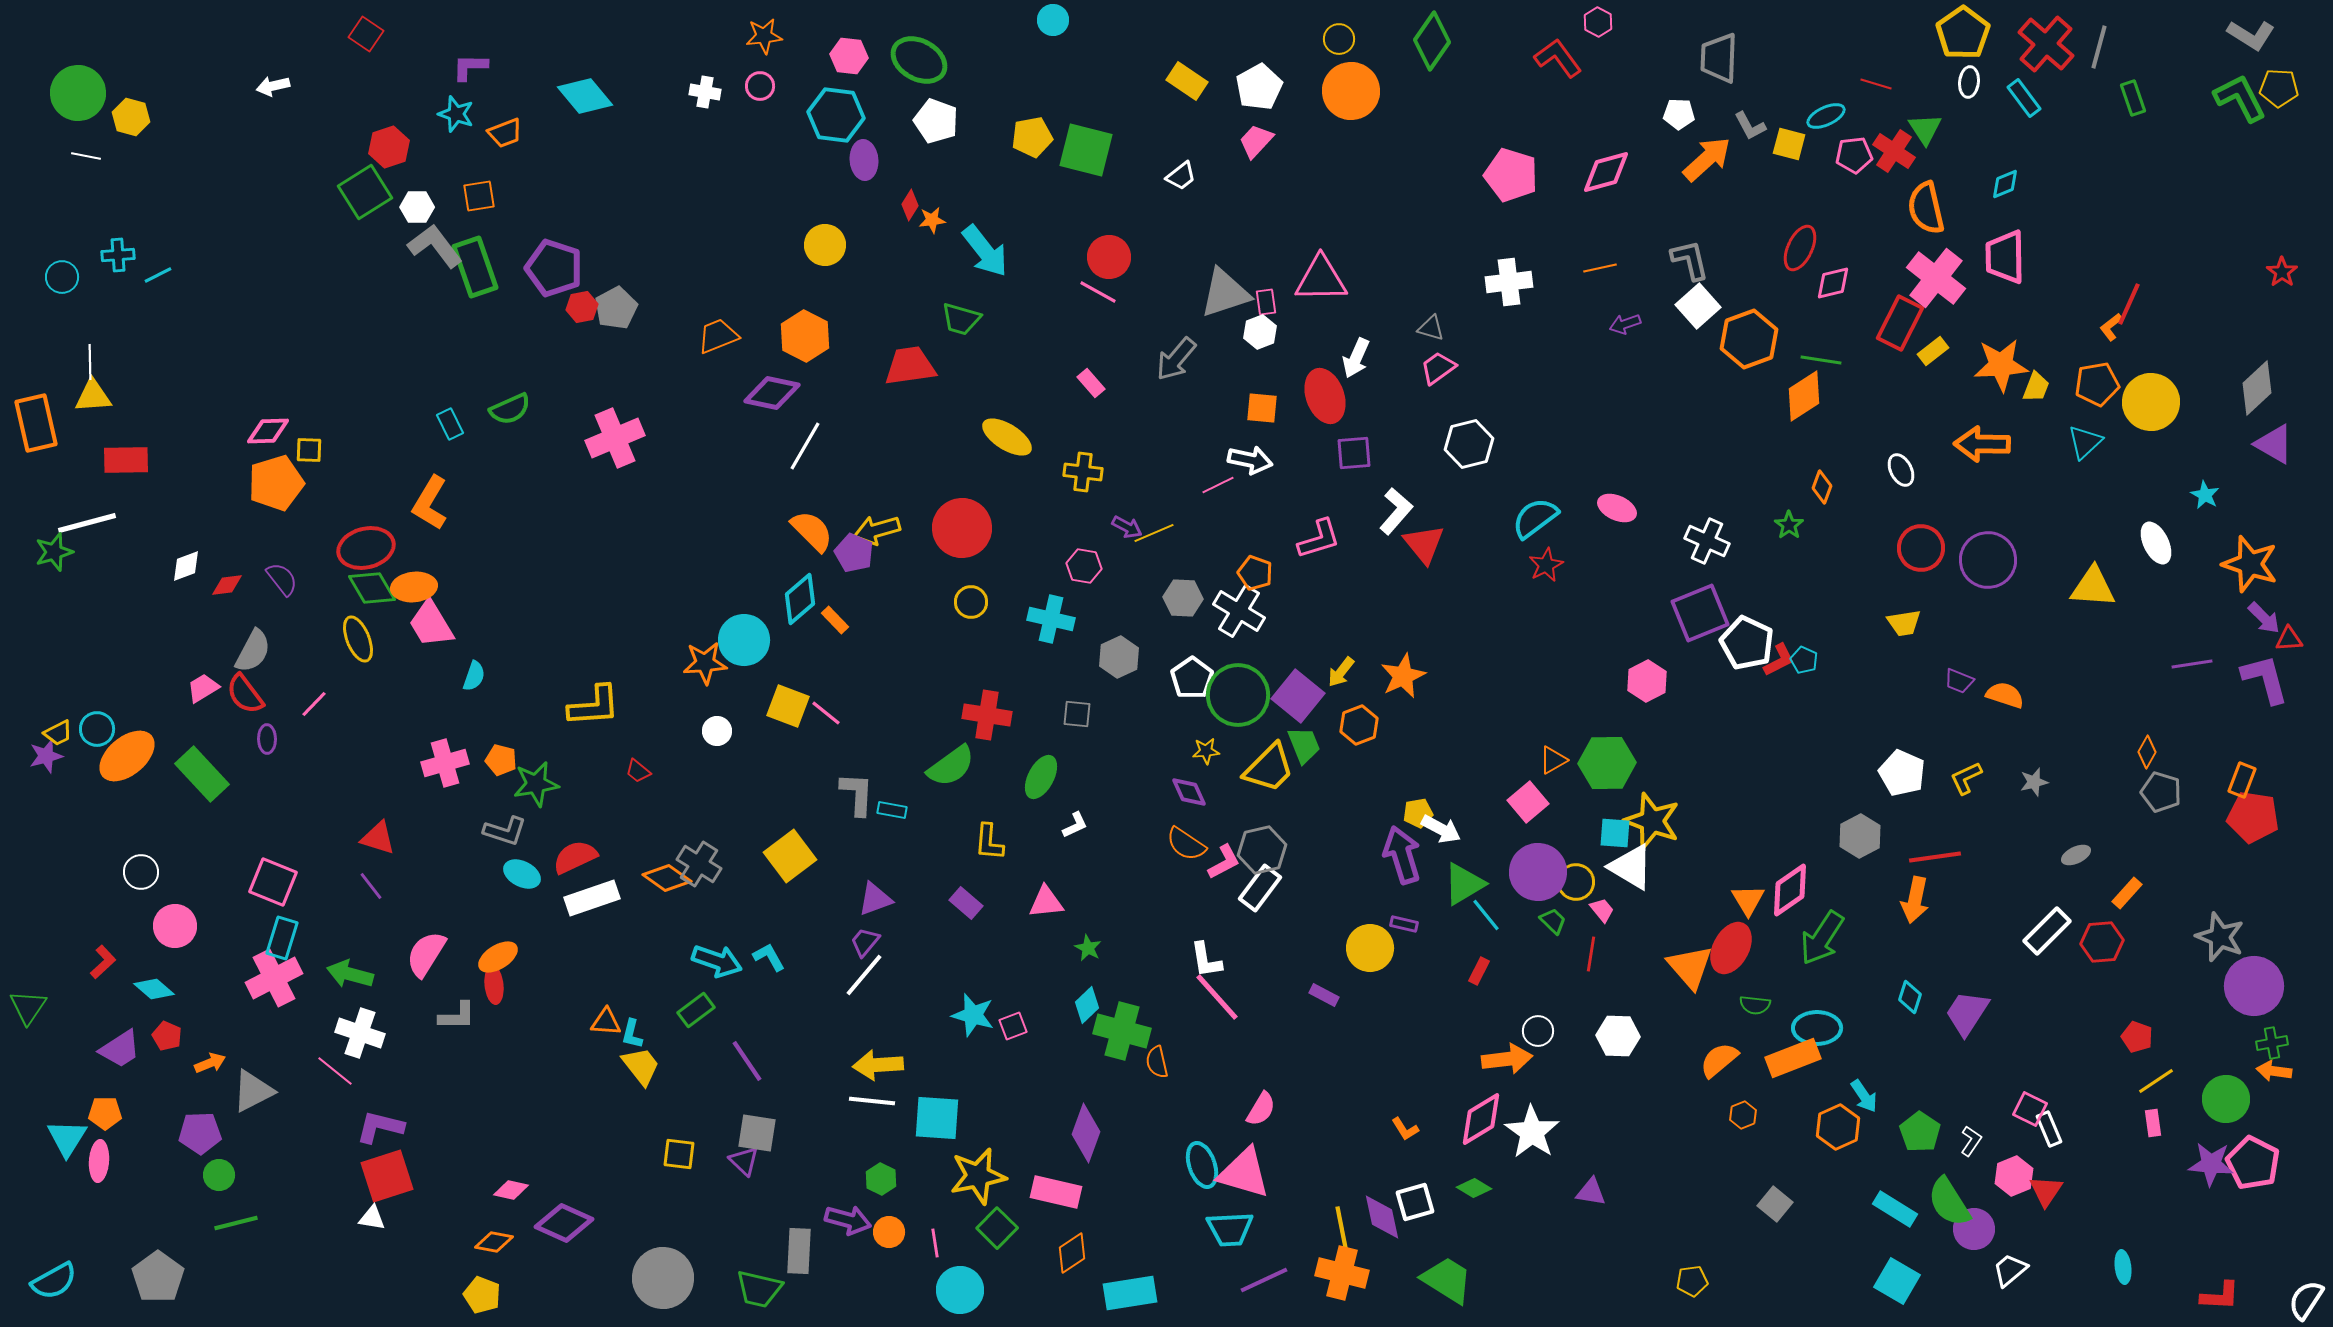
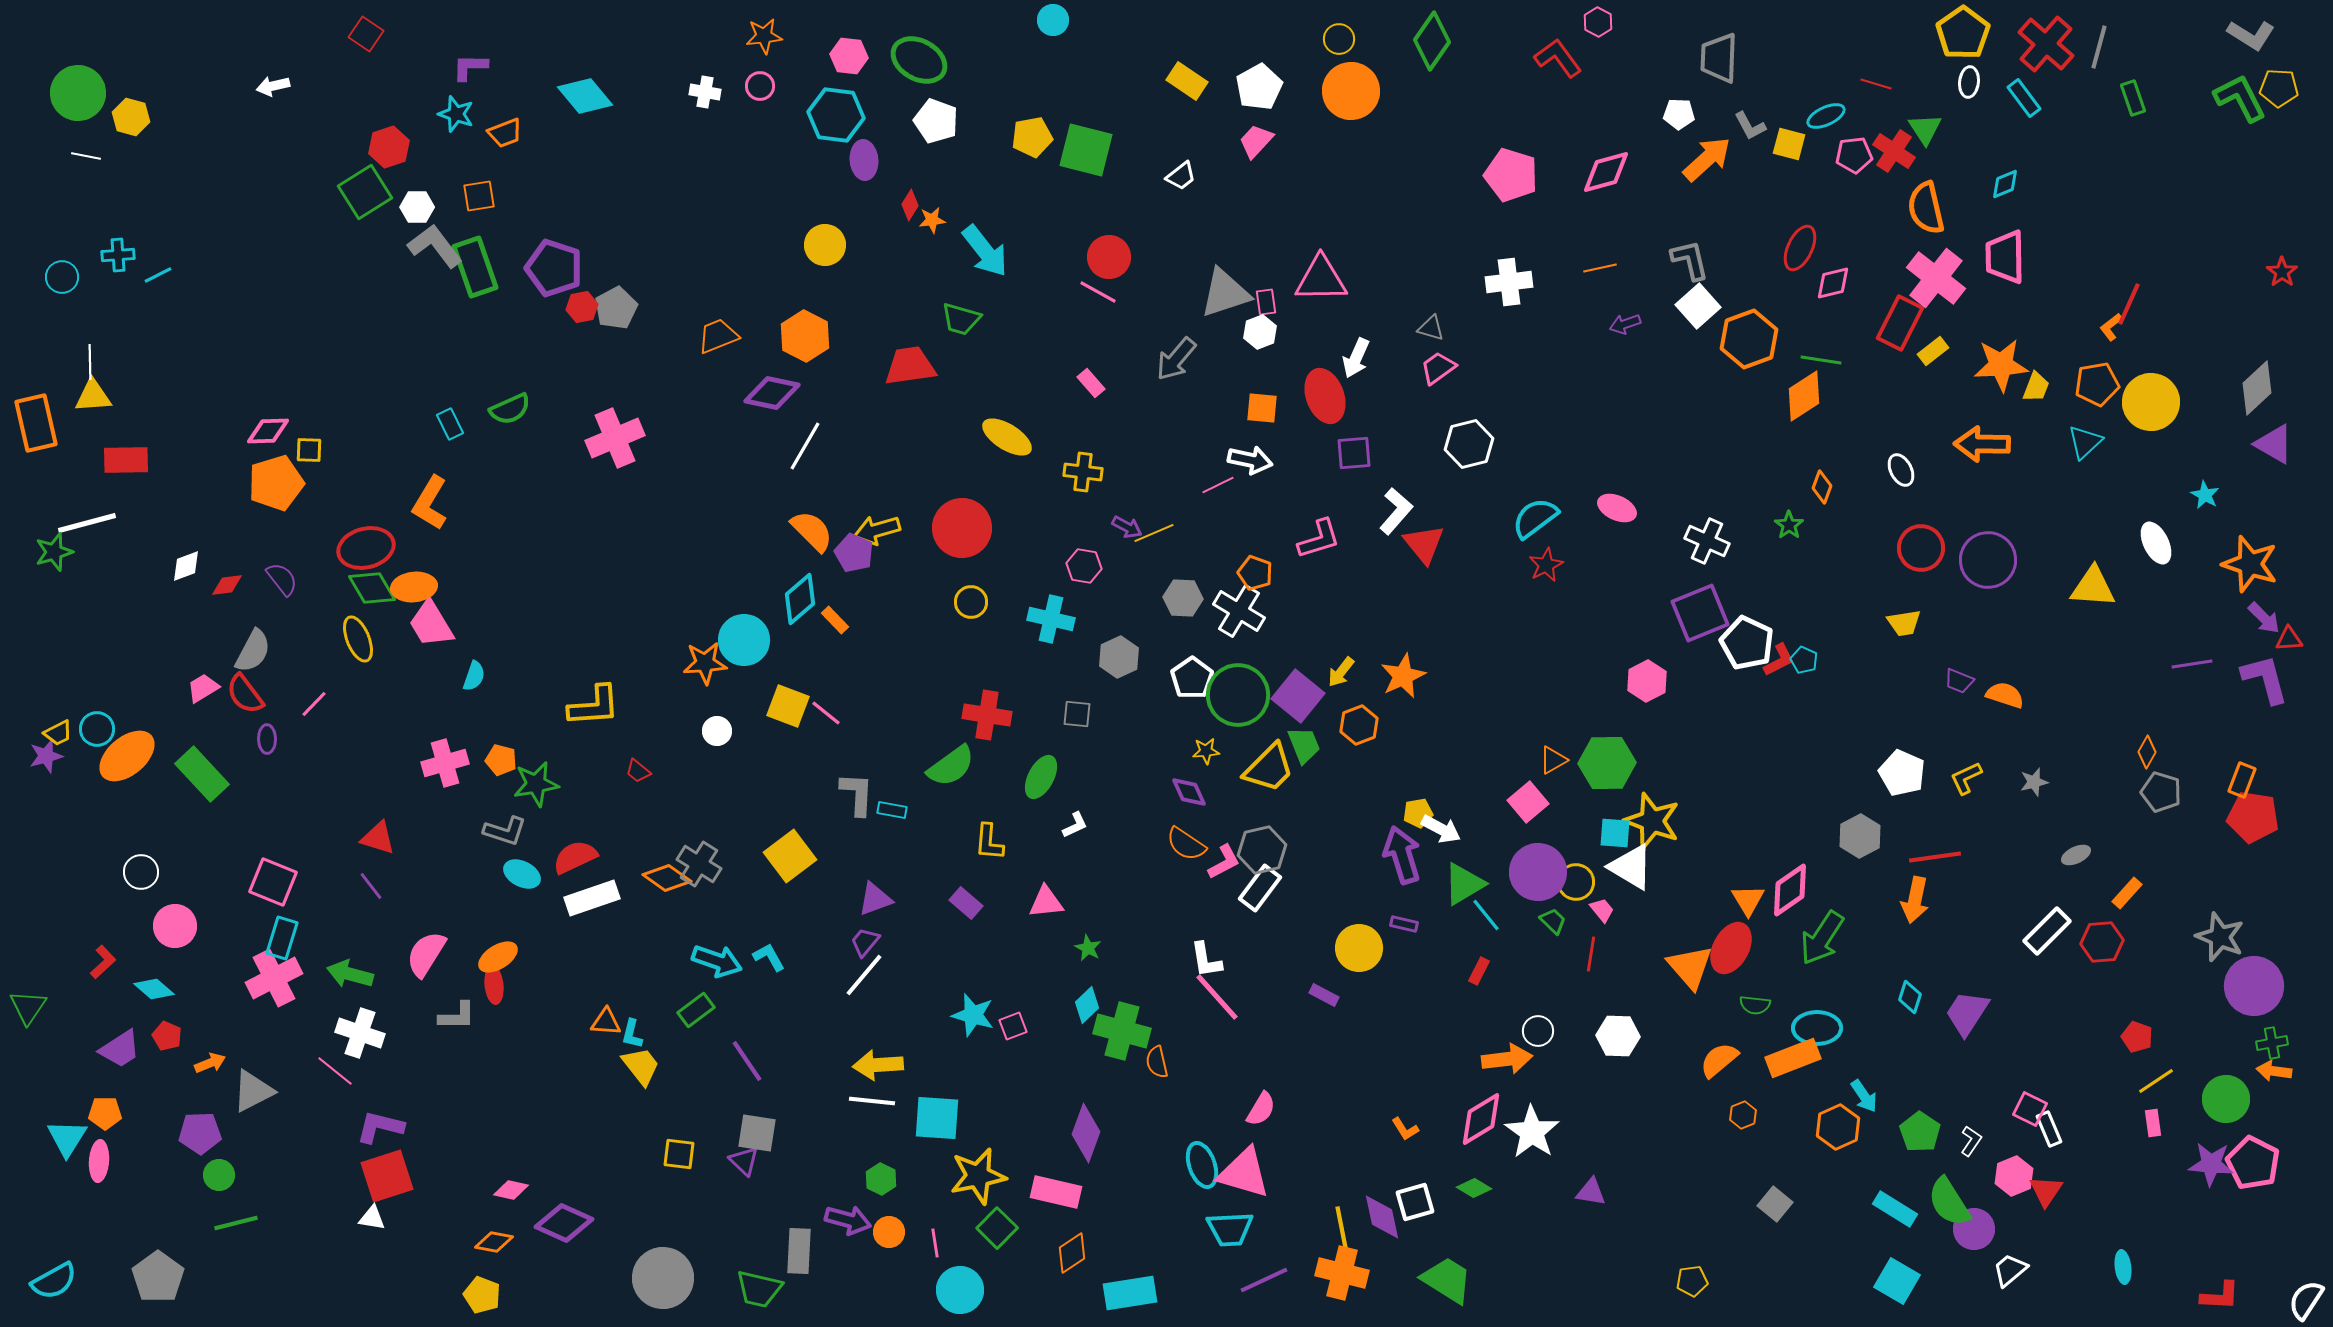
yellow circle at (1370, 948): moved 11 px left
